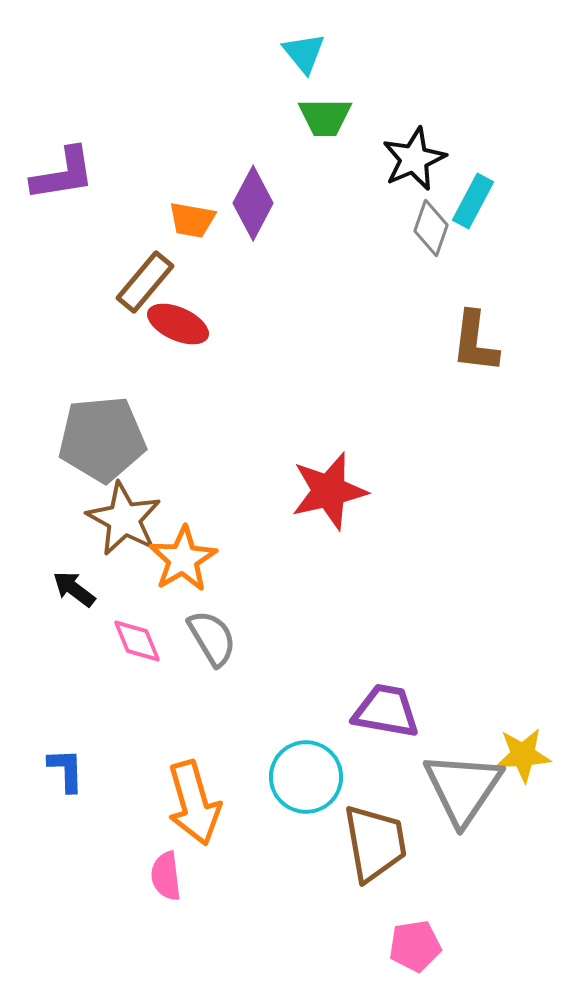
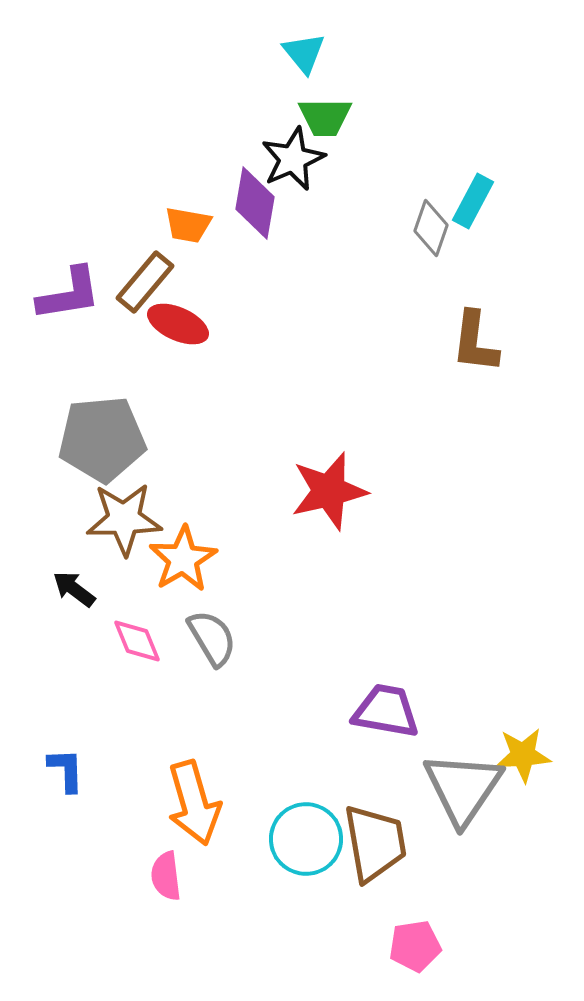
black star: moved 121 px left
purple L-shape: moved 6 px right, 120 px down
purple diamond: moved 2 px right; rotated 18 degrees counterclockwise
orange trapezoid: moved 4 px left, 5 px down
brown star: rotated 30 degrees counterclockwise
cyan circle: moved 62 px down
